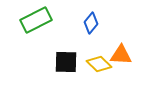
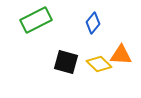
blue diamond: moved 2 px right
black square: rotated 15 degrees clockwise
